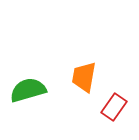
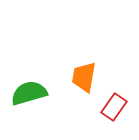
green semicircle: moved 1 px right, 3 px down
